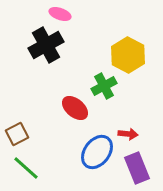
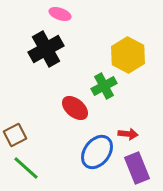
black cross: moved 4 px down
brown square: moved 2 px left, 1 px down
